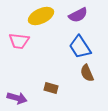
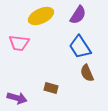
purple semicircle: rotated 30 degrees counterclockwise
pink trapezoid: moved 2 px down
